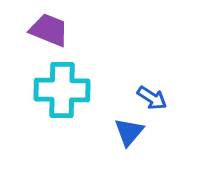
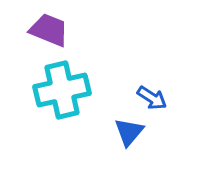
cyan cross: rotated 14 degrees counterclockwise
